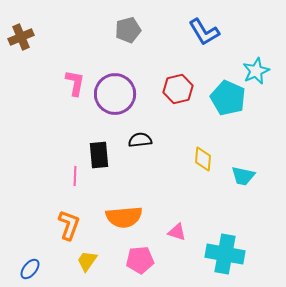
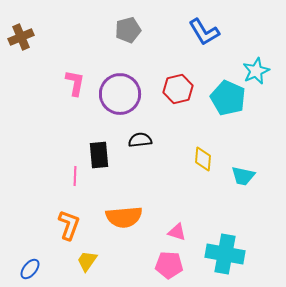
purple circle: moved 5 px right
pink pentagon: moved 29 px right, 5 px down; rotated 8 degrees clockwise
